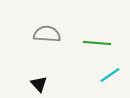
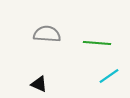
cyan line: moved 1 px left, 1 px down
black triangle: rotated 24 degrees counterclockwise
